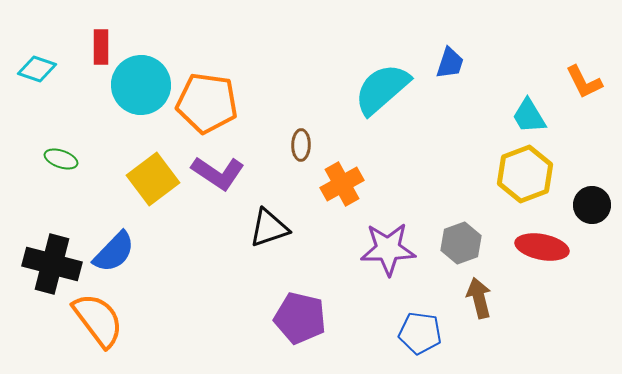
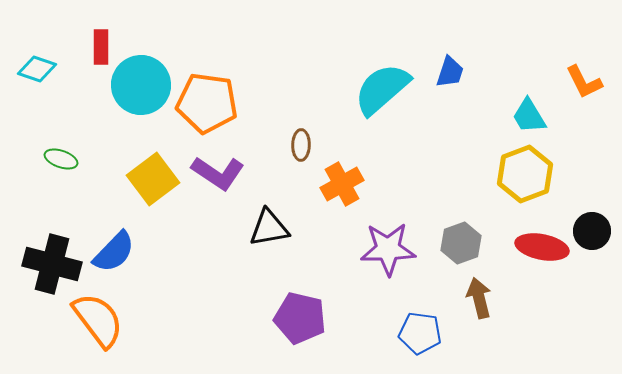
blue trapezoid: moved 9 px down
black circle: moved 26 px down
black triangle: rotated 9 degrees clockwise
